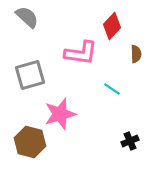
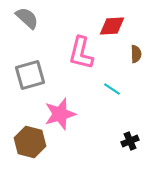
gray semicircle: moved 1 px down
red diamond: rotated 44 degrees clockwise
pink L-shape: rotated 96 degrees clockwise
